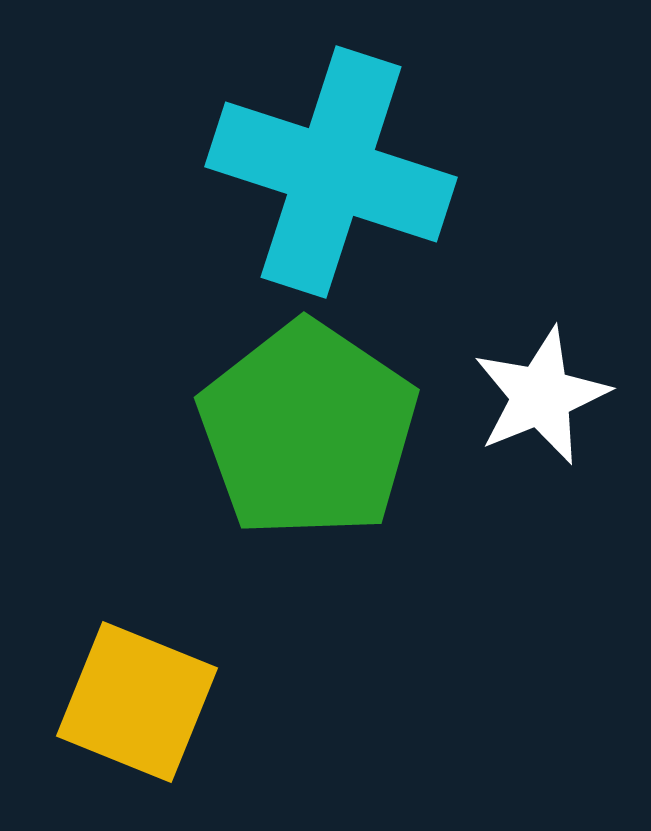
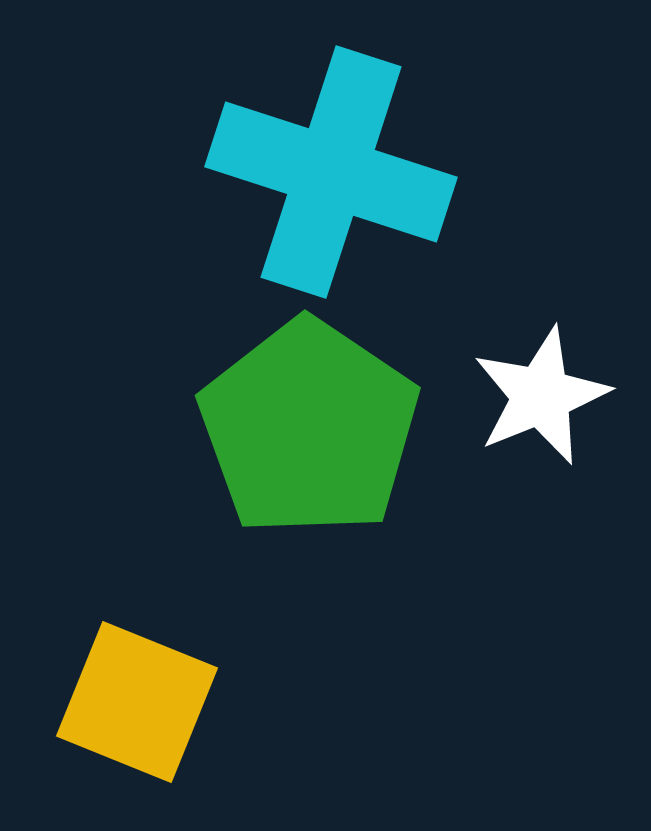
green pentagon: moved 1 px right, 2 px up
